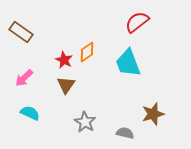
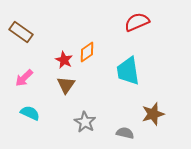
red semicircle: rotated 15 degrees clockwise
cyan trapezoid: moved 8 px down; rotated 12 degrees clockwise
